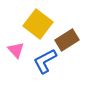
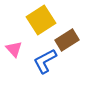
yellow square: moved 3 px right, 4 px up; rotated 20 degrees clockwise
pink triangle: moved 2 px left, 1 px up
